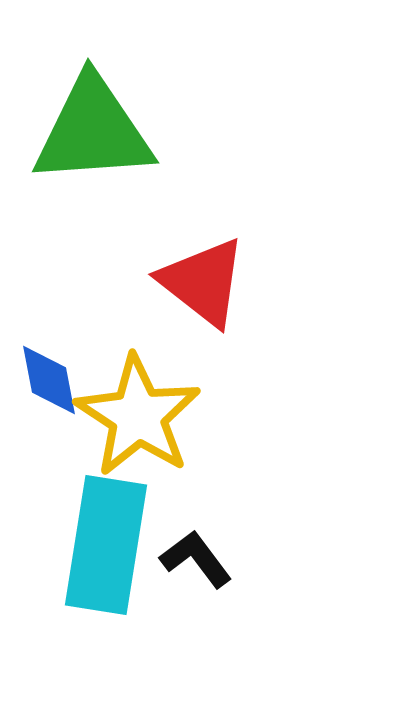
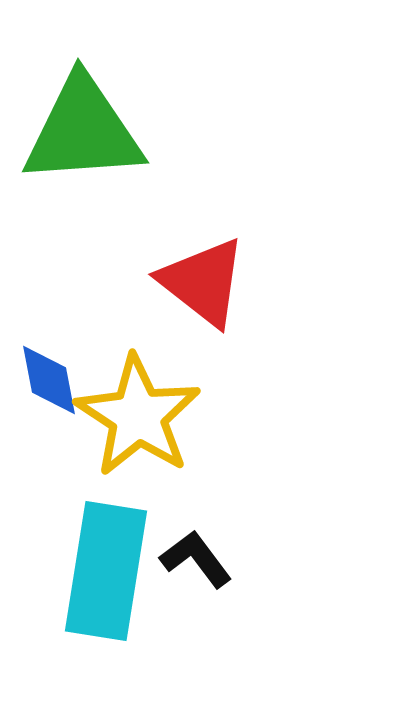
green triangle: moved 10 px left
cyan rectangle: moved 26 px down
